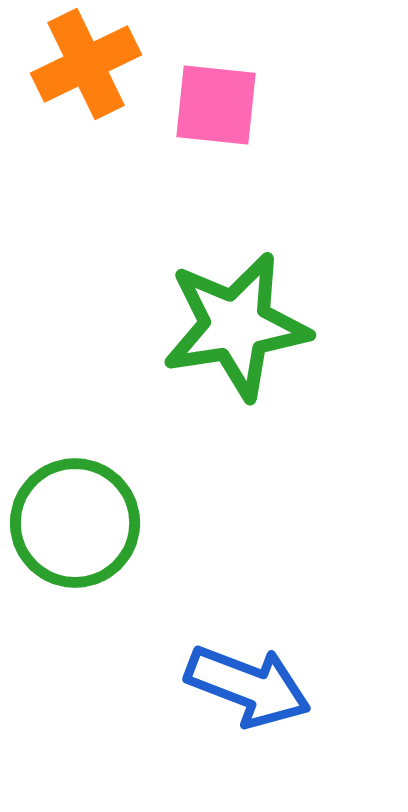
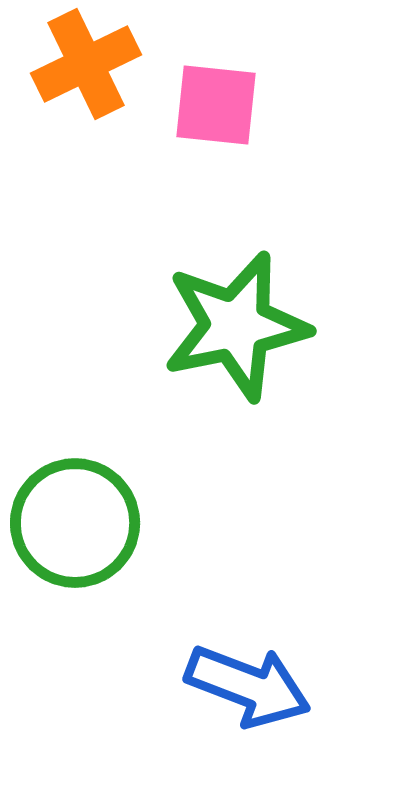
green star: rotated 3 degrees counterclockwise
